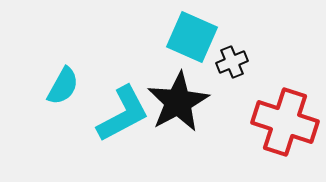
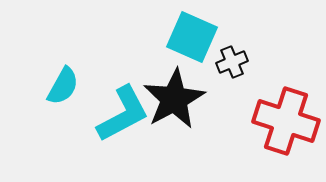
black star: moved 4 px left, 3 px up
red cross: moved 1 px right, 1 px up
